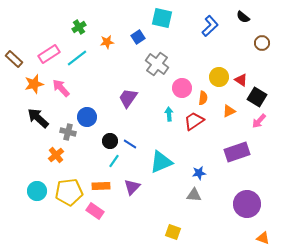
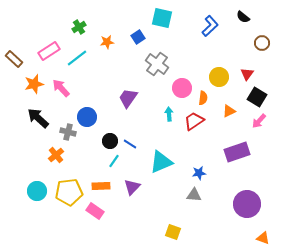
pink rectangle at (49, 54): moved 3 px up
red triangle at (241, 80): moved 6 px right, 6 px up; rotated 32 degrees clockwise
